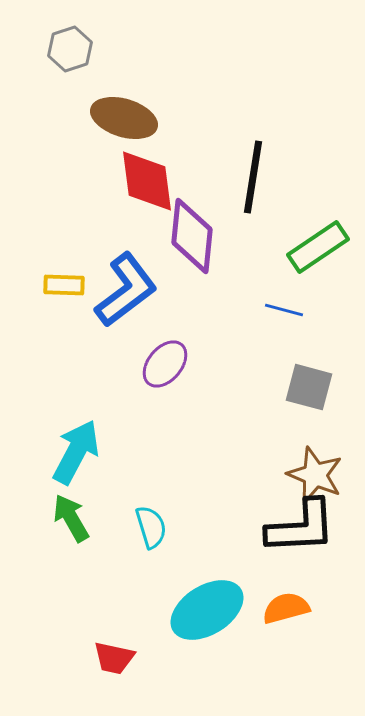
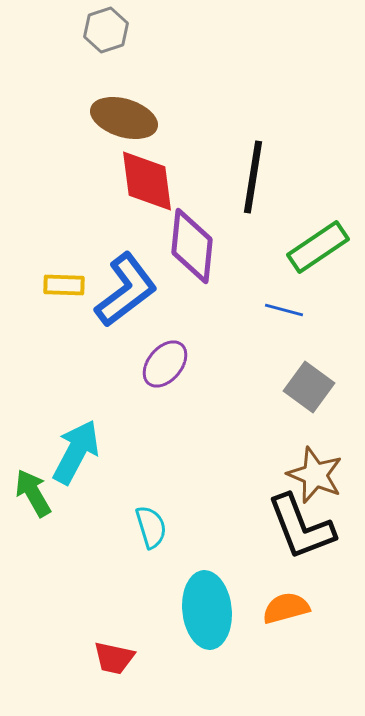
gray hexagon: moved 36 px right, 19 px up
purple diamond: moved 10 px down
gray square: rotated 21 degrees clockwise
green arrow: moved 38 px left, 25 px up
black L-shape: rotated 72 degrees clockwise
cyan ellipse: rotated 64 degrees counterclockwise
